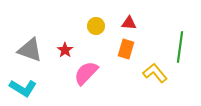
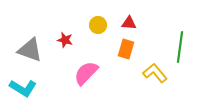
yellow circle: moved 2 px right, 1 px up
red star: moved 10 px up; rotated 21 degrees counterclockwise
